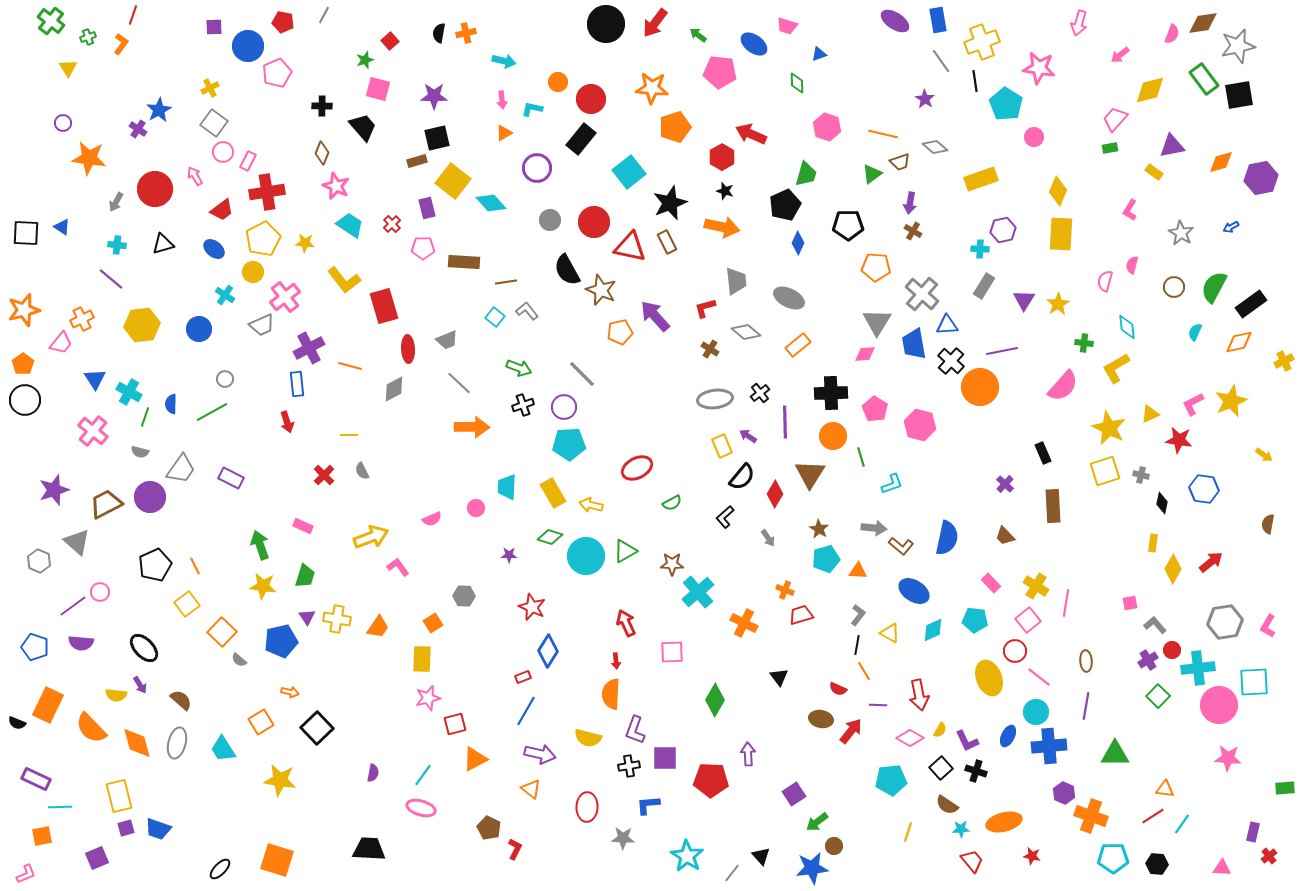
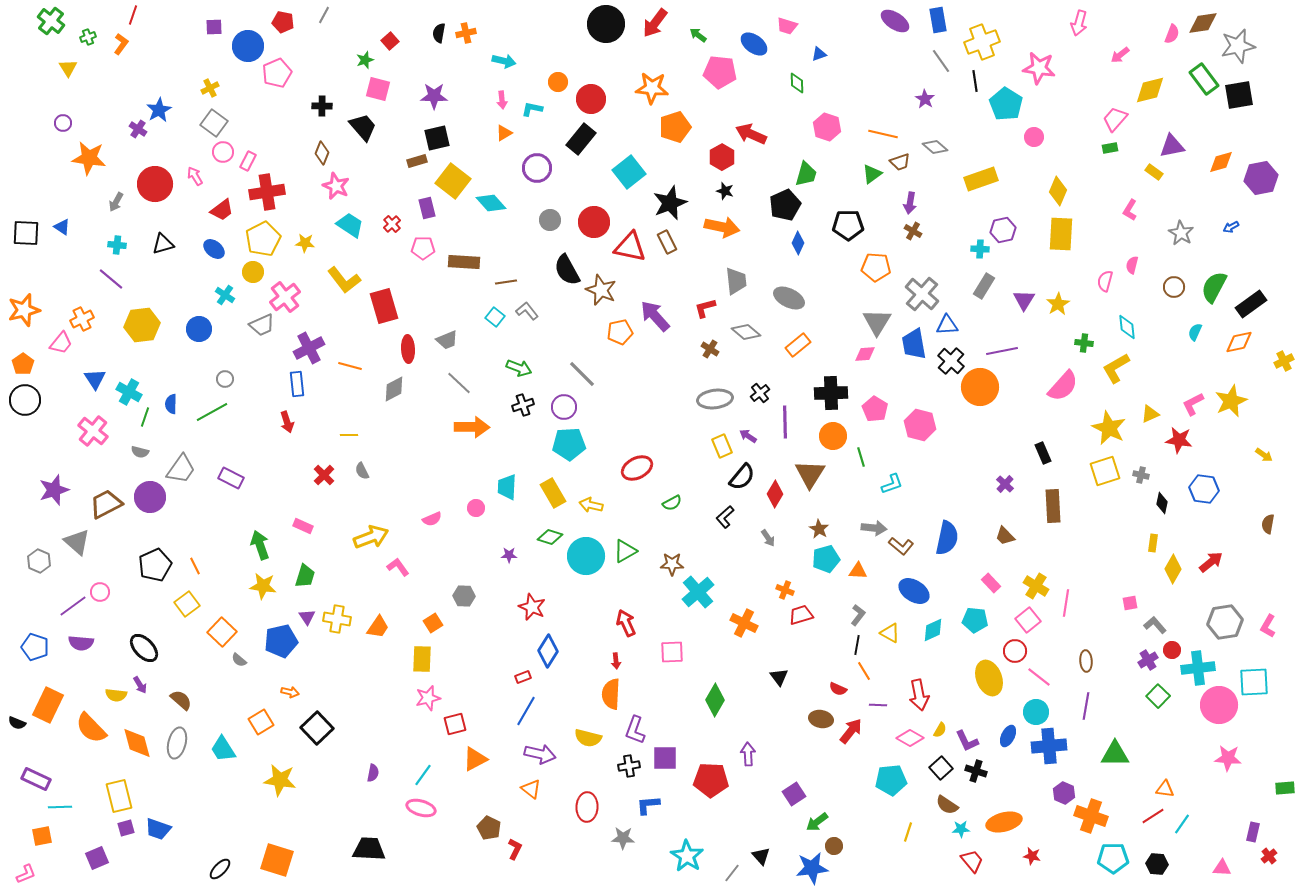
red circle at (155, 189): moved 5 px up
